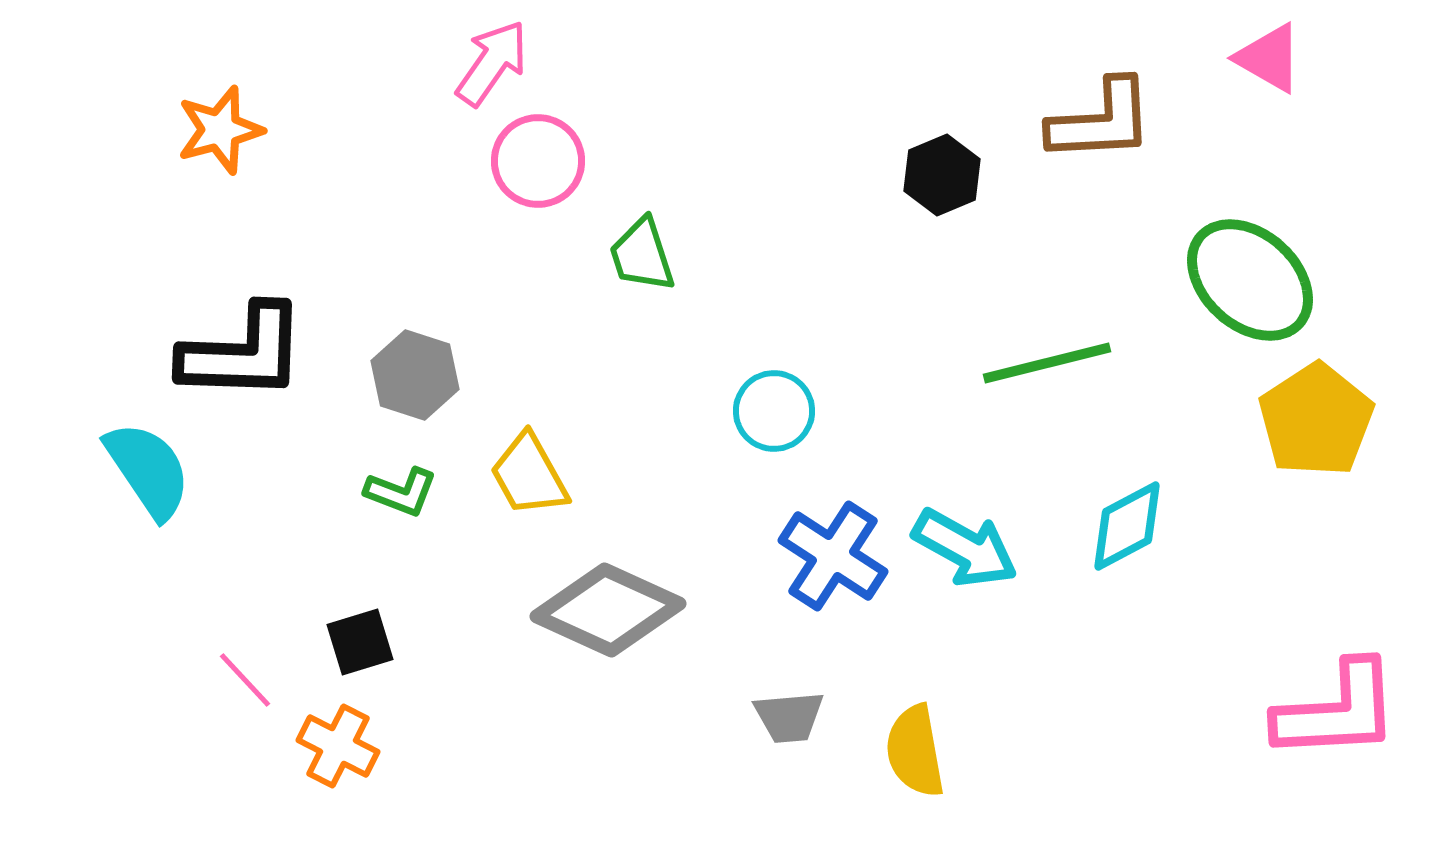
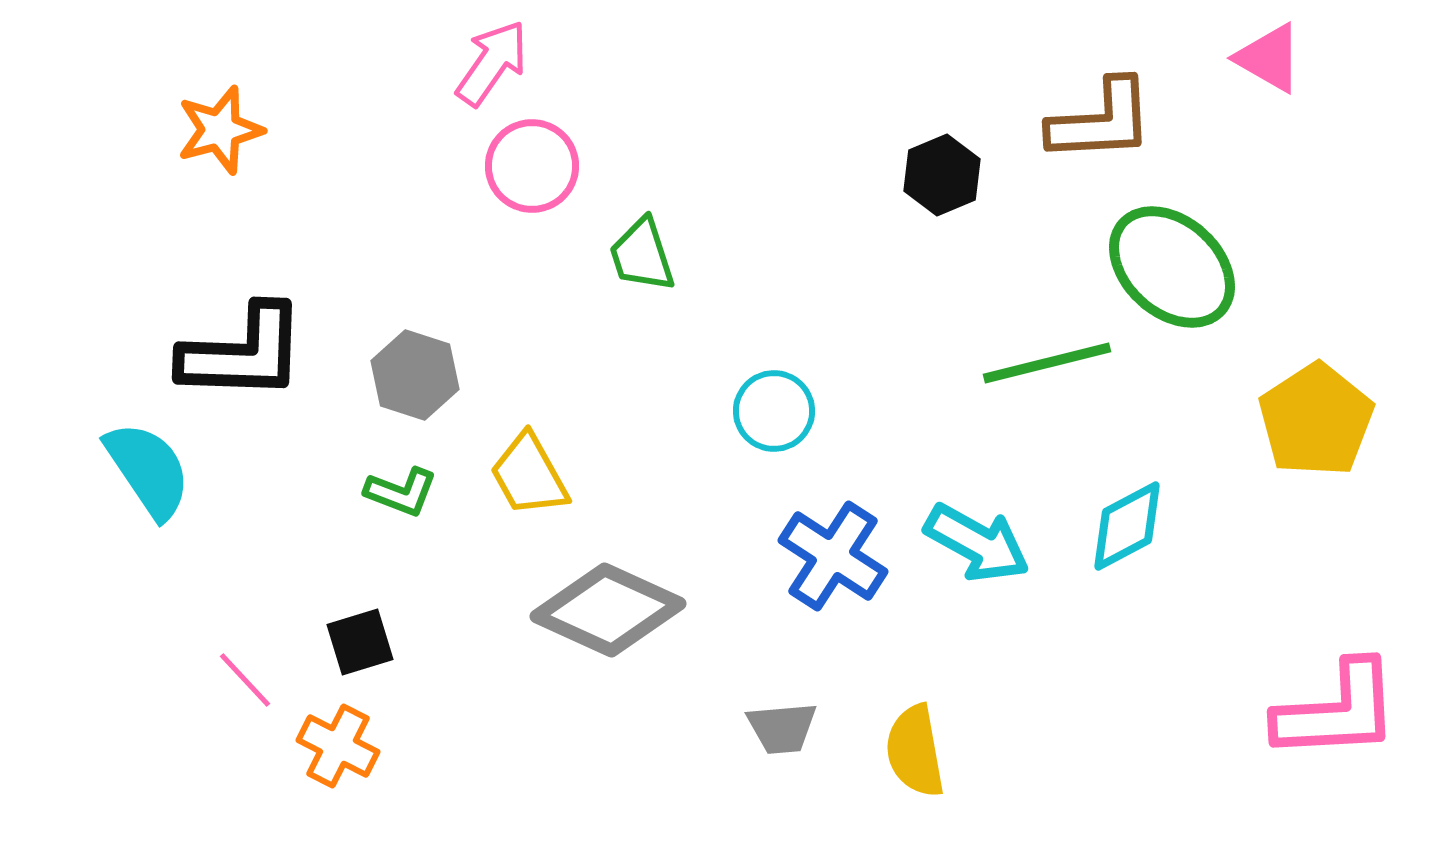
pink circle: moved 6 px left, 5 px down
green ellipse: moved 78 px left, 13 px up
cyan arrow: moved 12 px right, 5 px up
gray trapezoid: moved 7 px left, 11 px down
